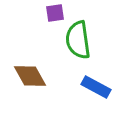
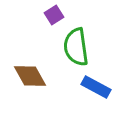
purple square: moved 1 px left, 2 px down; rotated 24 degrees counterclockwise
green semicircle: moved 2 px left, 7 px down
